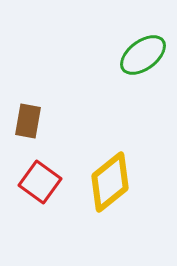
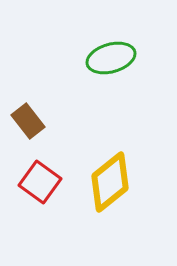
green ellipse: moved 32 px left, 3 px down; rotated 21 degrees clockwise
brown rectangle: rotated 48 degrees counterclockwise
